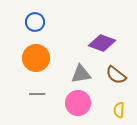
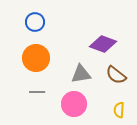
purple diamond: moved 1 px right, 1 px down
gray line: moved 2 px up
pink circle: moved 4 px left, 1 px down
